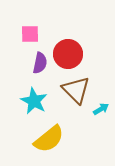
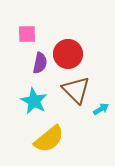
pink square: moved 3 px left
